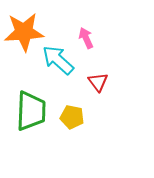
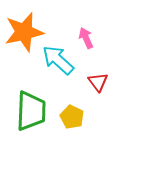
orange star: rotated 9 degrees counterclockwise
yellow pentagon: rotated 15 degrees clockwise
